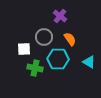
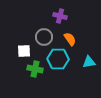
purple cross: rotated 24 degrees counterclockwise
white square: moved 2 px down
cyan triangle: rotated 40 degrees counterclockwise
green cross: moved 1 px down
